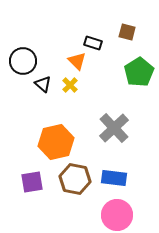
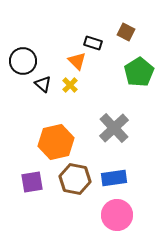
brown square: moved 1 px left; rotated 12 degrees clockwise
blue rectangle: rotated 15 degrees counterclockwise
